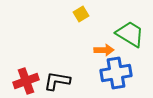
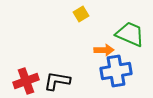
green trapezoid: rotated 8 degrees counterclockwise
blue cross: moved 2 px up
